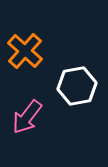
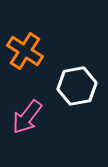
orange cross: rotated 9 degrees counterclockwise
